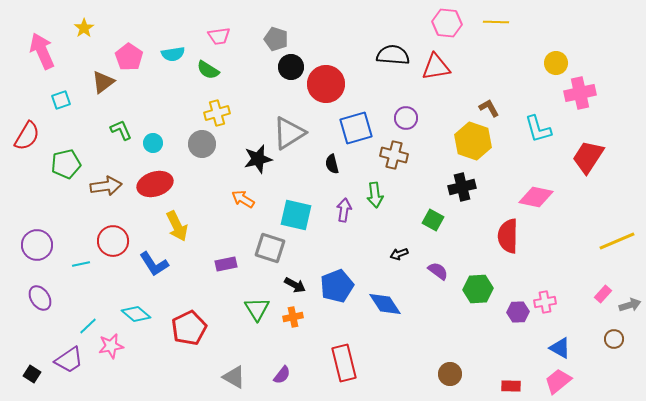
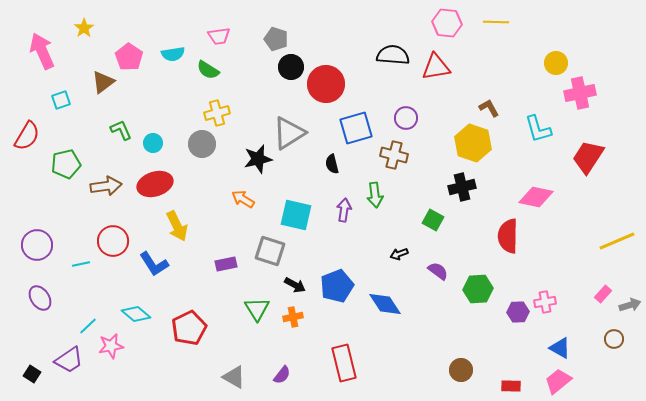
yellow hexagon at (473, 141): moved 2 px down
gray square at (270, 248): moved 3 px down
brown circle at (450, 374): moved 11 px right, 4 px up
